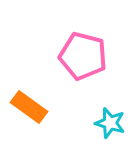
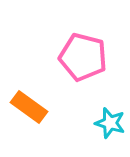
pink pentagon: moved 1 px down
